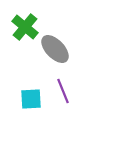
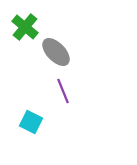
gray ellipse: moved 1 px right, 3 px down
cyan square: moved 23 px down; rotated 30 degrees clockwise
